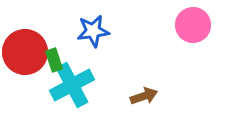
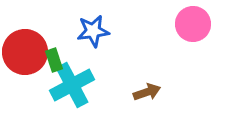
pink circle: moved 1 px up
brown arrow: moved 3 px right, 4 px up
